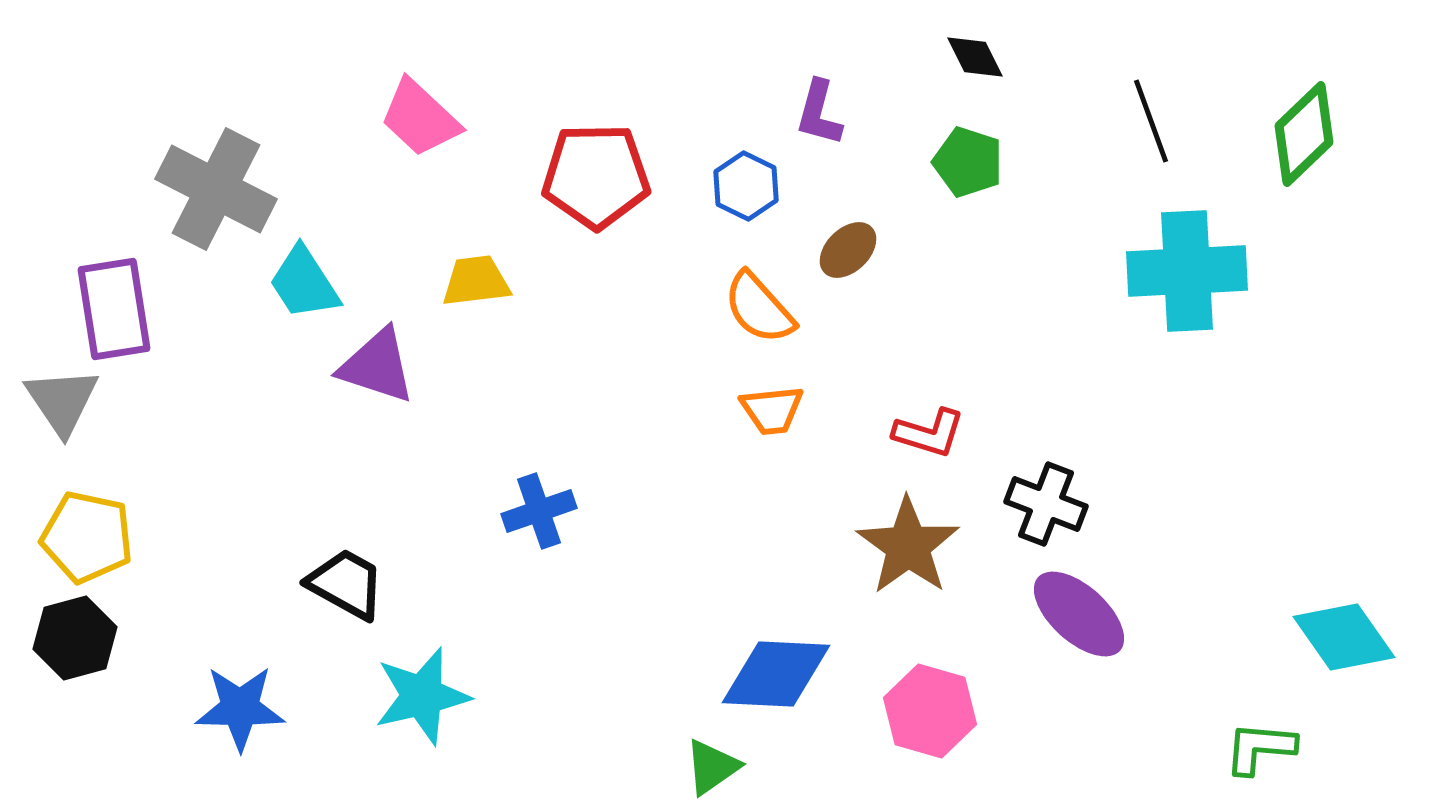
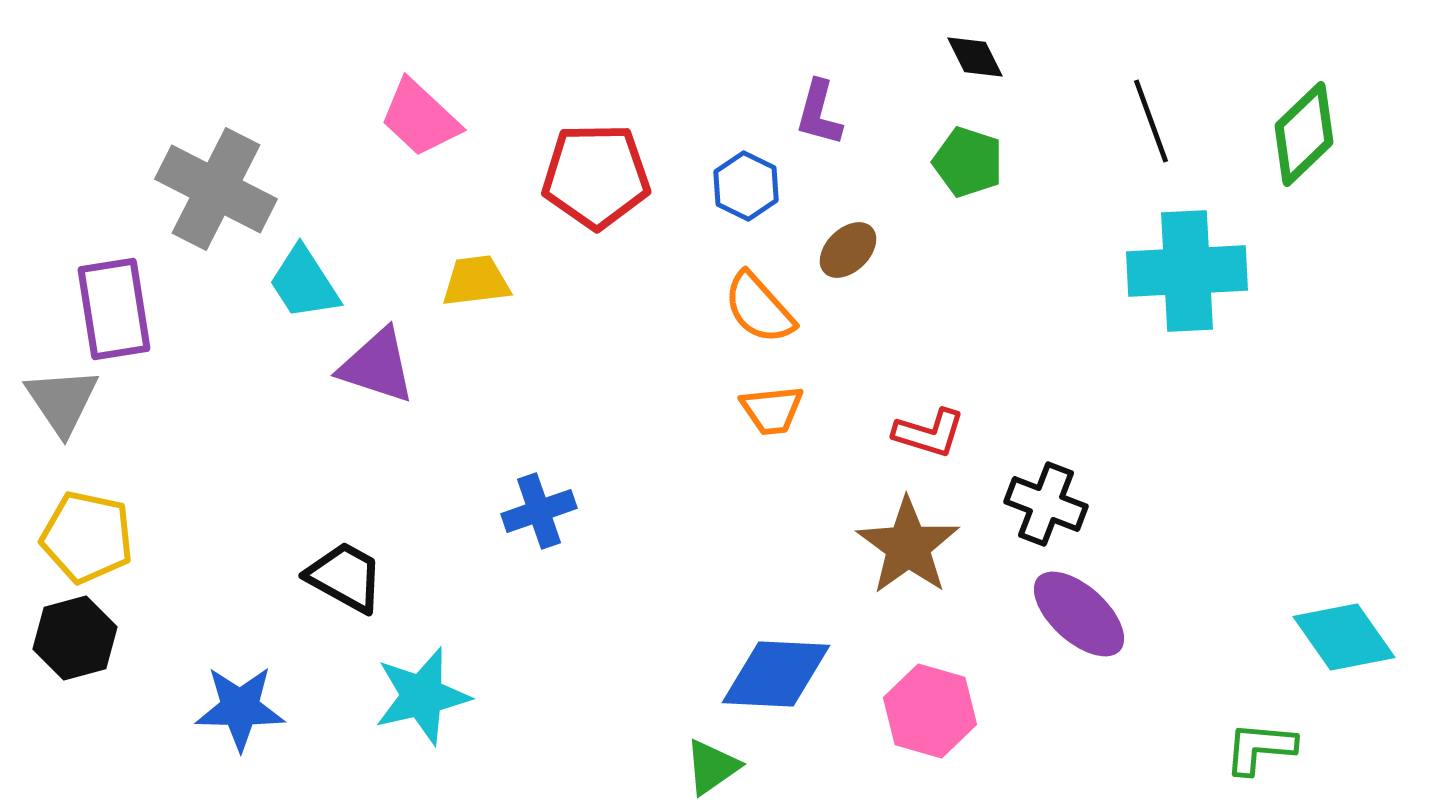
black trapezoid: moved 1 px left, 7 px up
